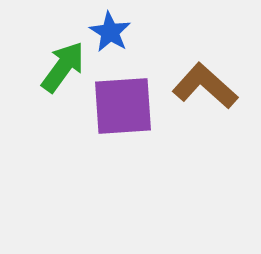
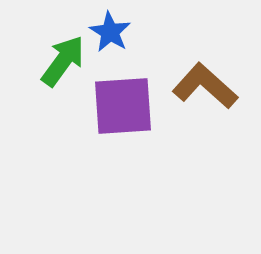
green arrow: moved 6 px up
